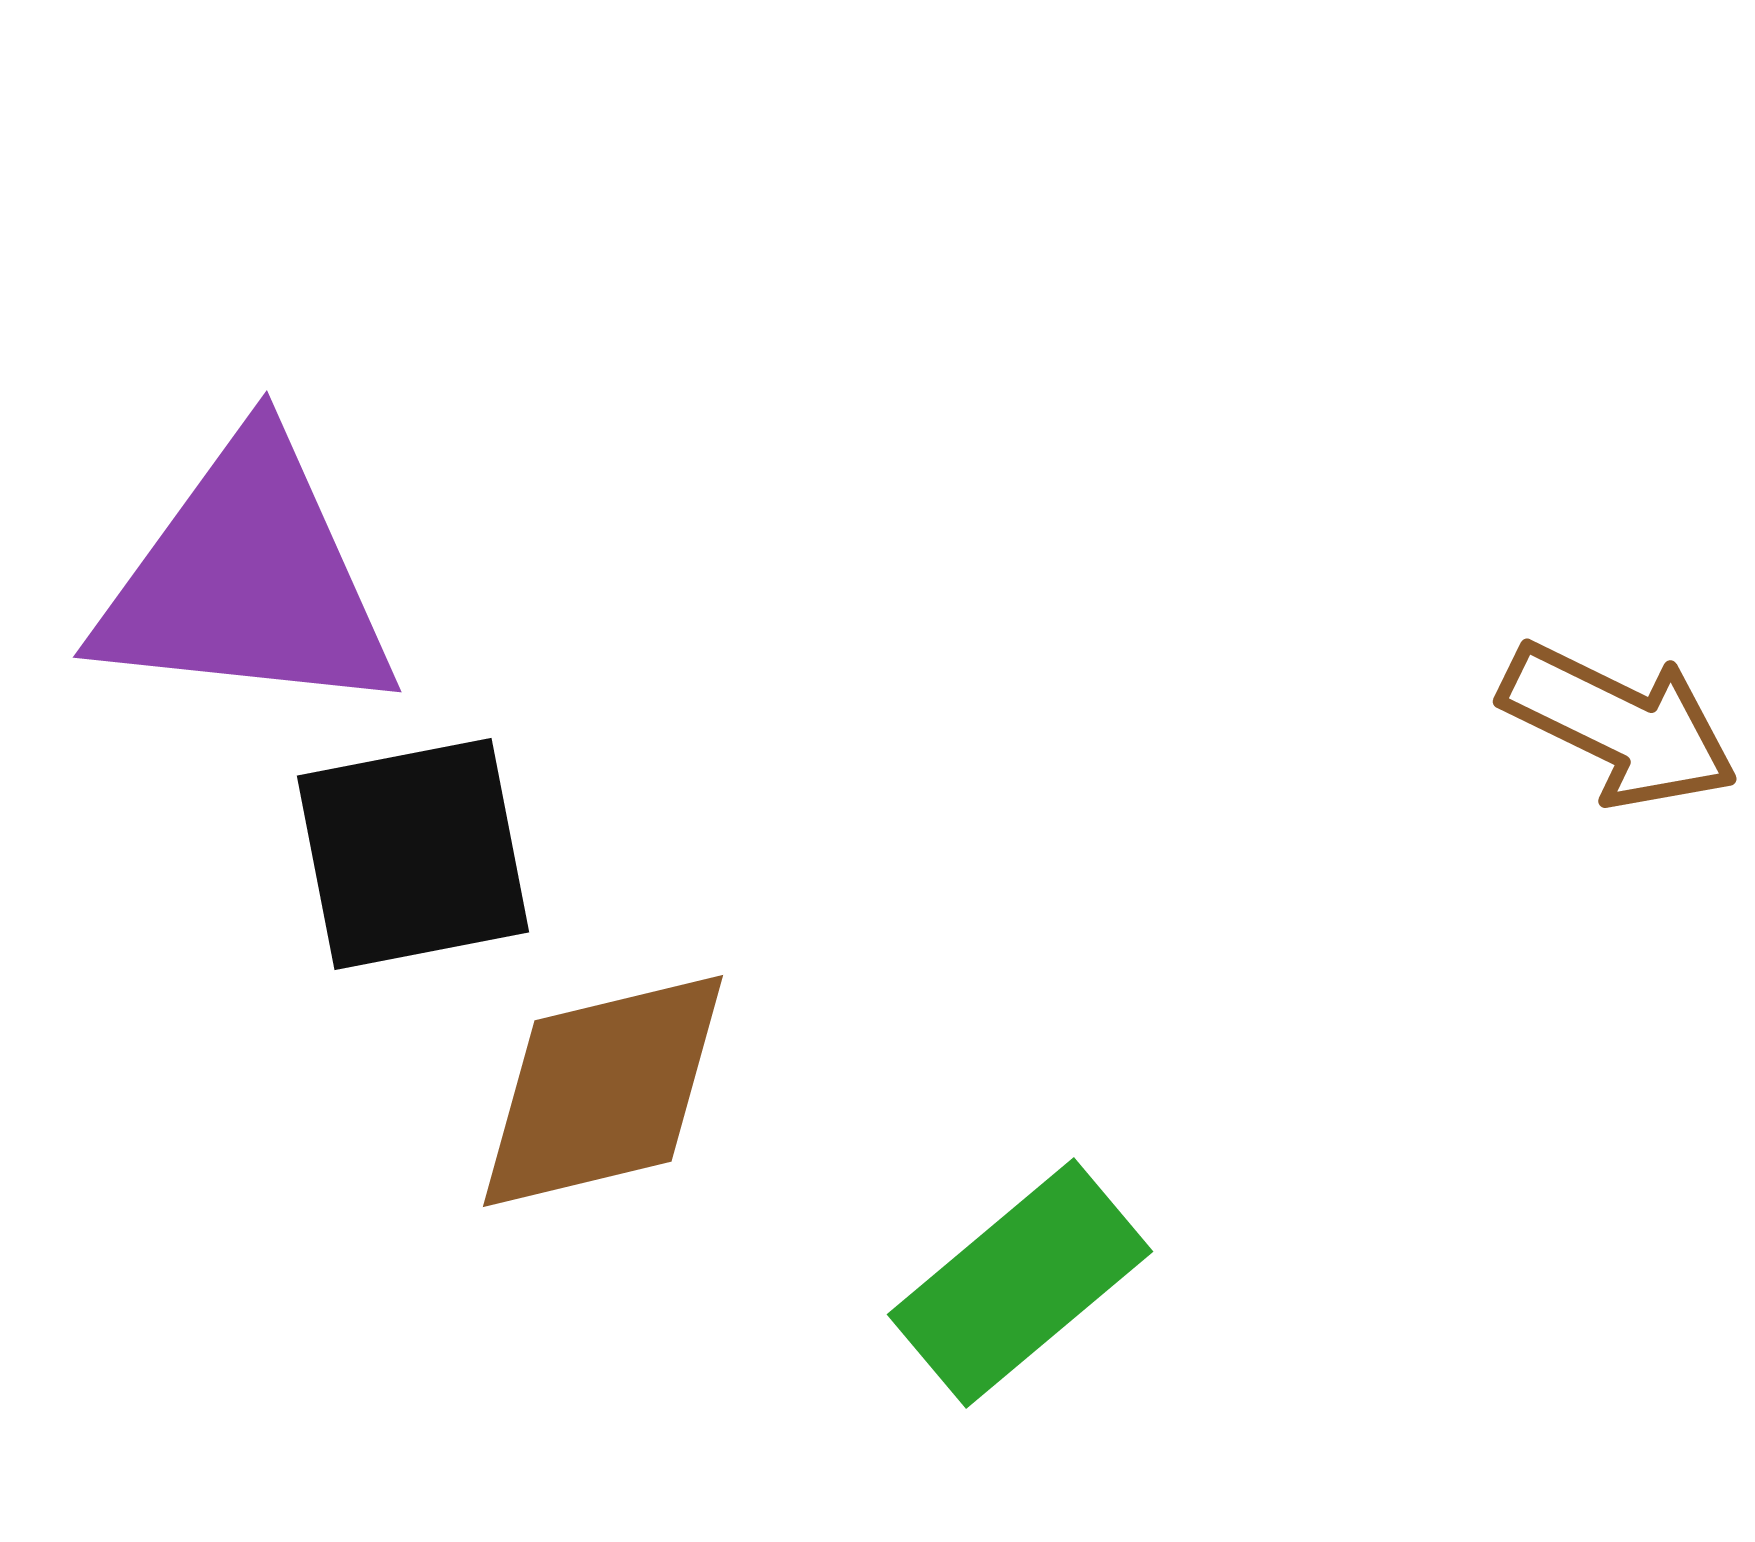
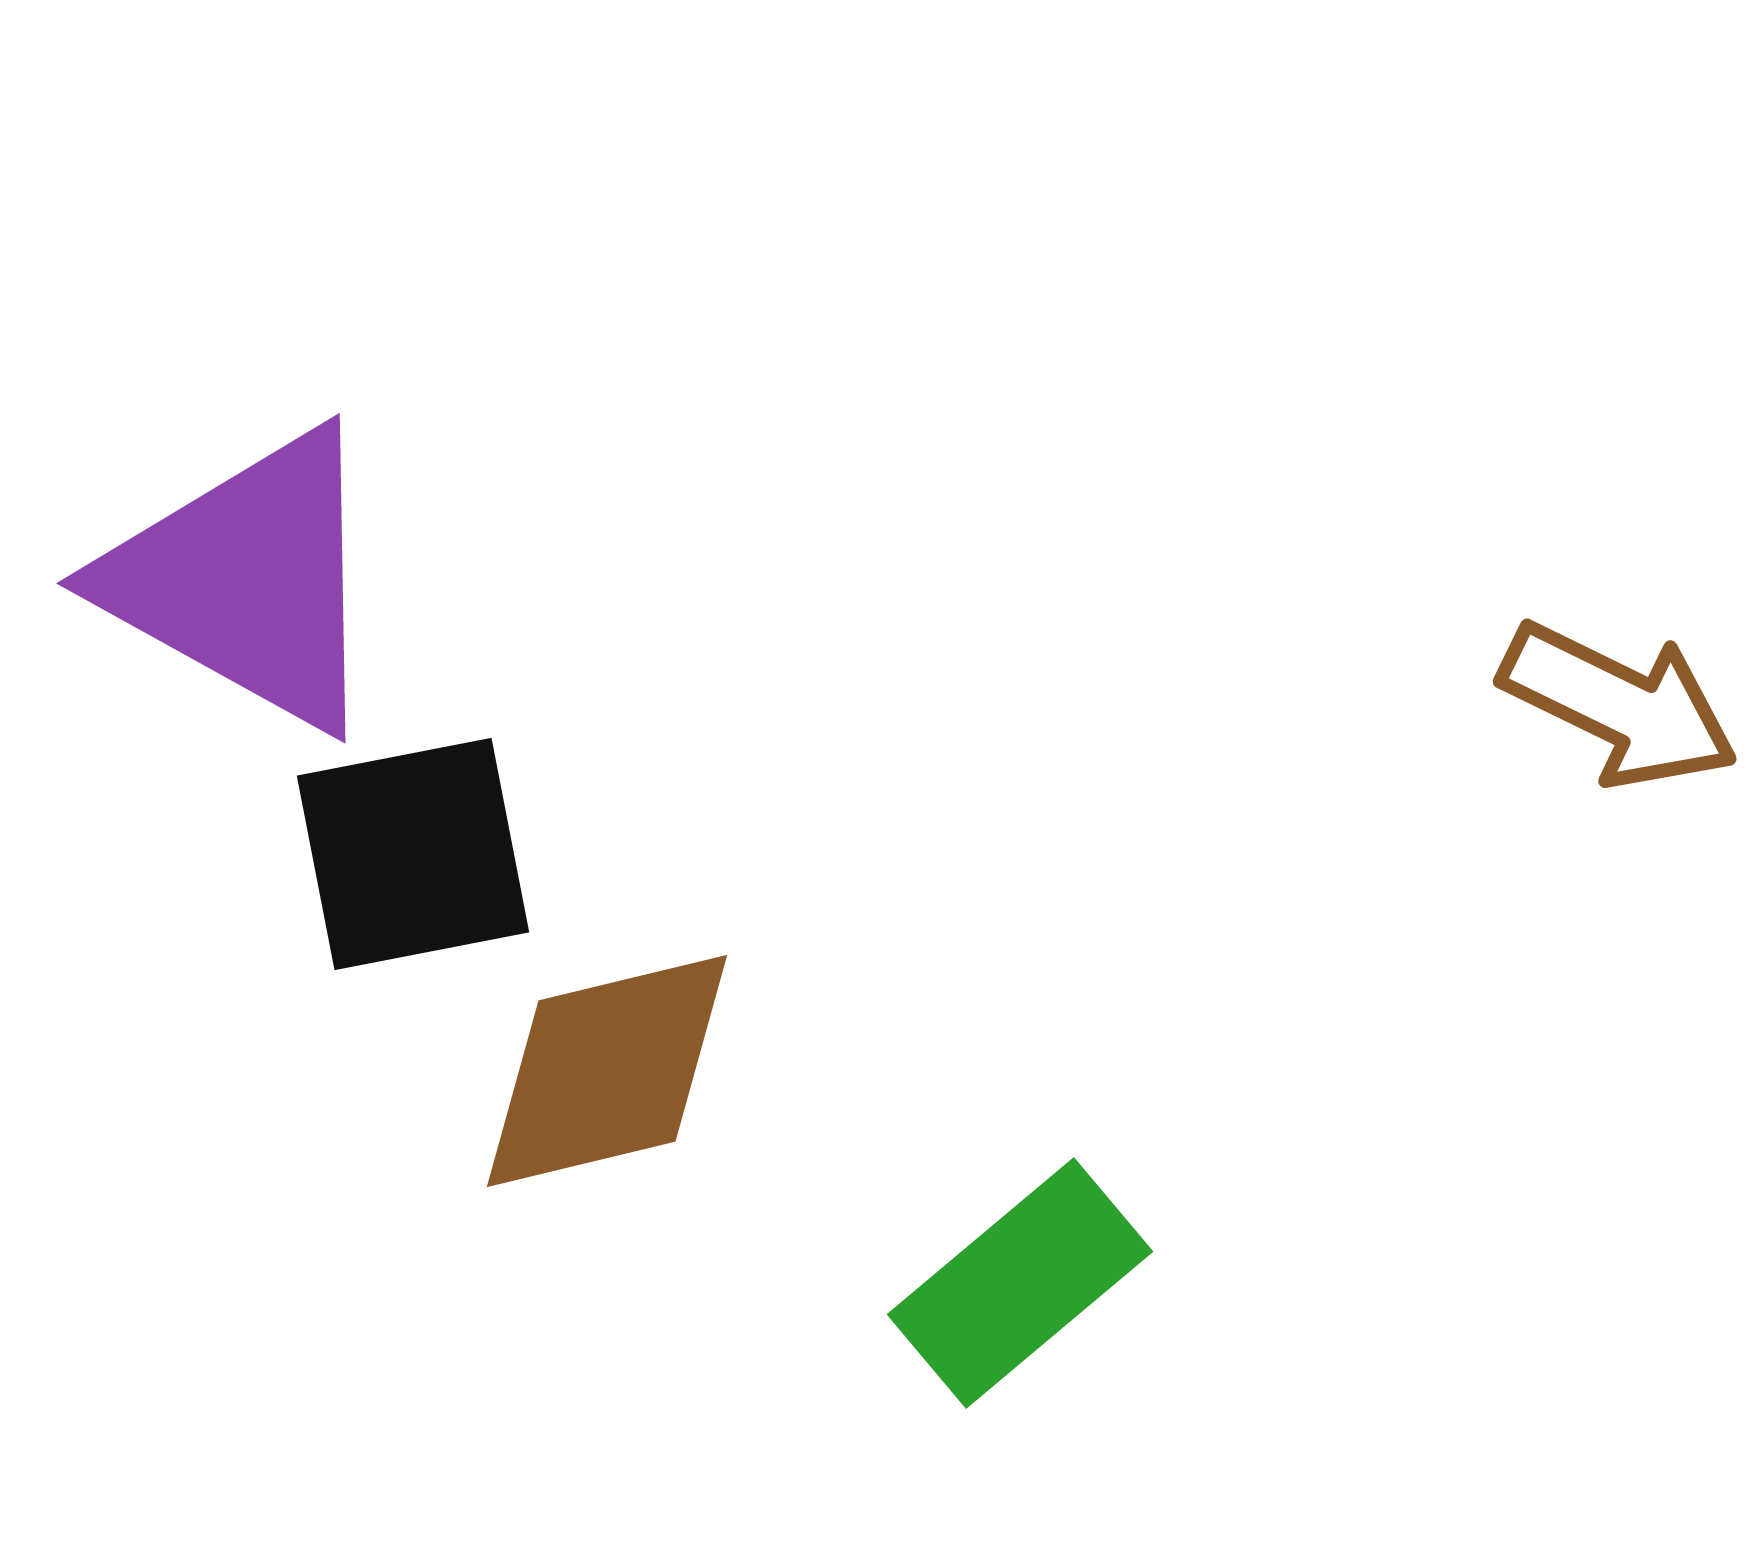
purple triangle: rotated 23 degrees clockwise
brown arrow: moved 20 px up
brown diamond: moved 4 px right, 20 px up
